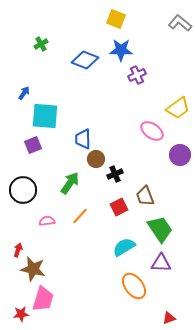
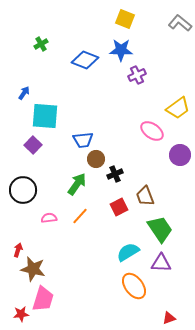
yellow square: moved 9 px right
blue trapezoid: moved 1 px down; rotated 95 degrees counterclockwise
purple square: rotated 24 degrees counterclockwise
green arrow: moved 7 px right, 1 px down
pink semicircle: moved 2 px right, 3 px up
cyan semicircle: moved 4 px right, 5 px down
